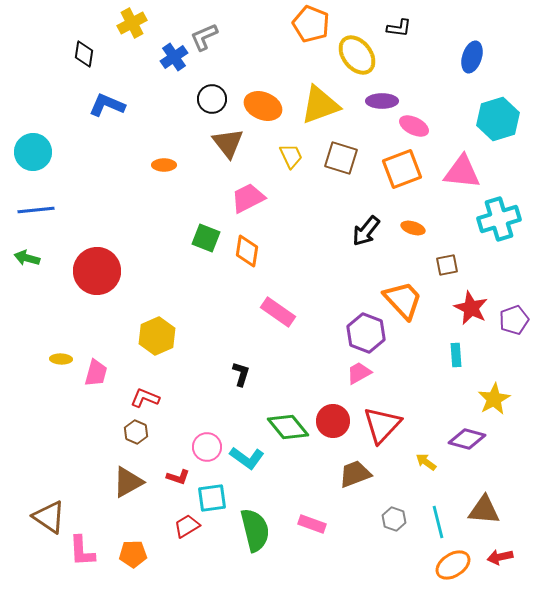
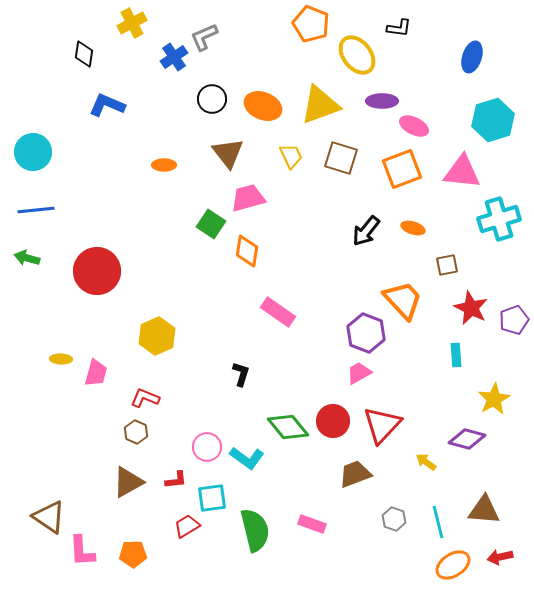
cyan hexagon at (498, 119): moved 5 px left, 1 px down
brown triangle at (228, 143): moved 10 px down
pink trapezoid at (248, 198): rotated 12 degrees clockwise
green square at (206, 238): moved 5 px right, 14 px up; rotated 12 degrees clockwise
red L-shape at (178, 477): moved 2 px left, 3 px down; rotated 25 degrees counterclockwise
